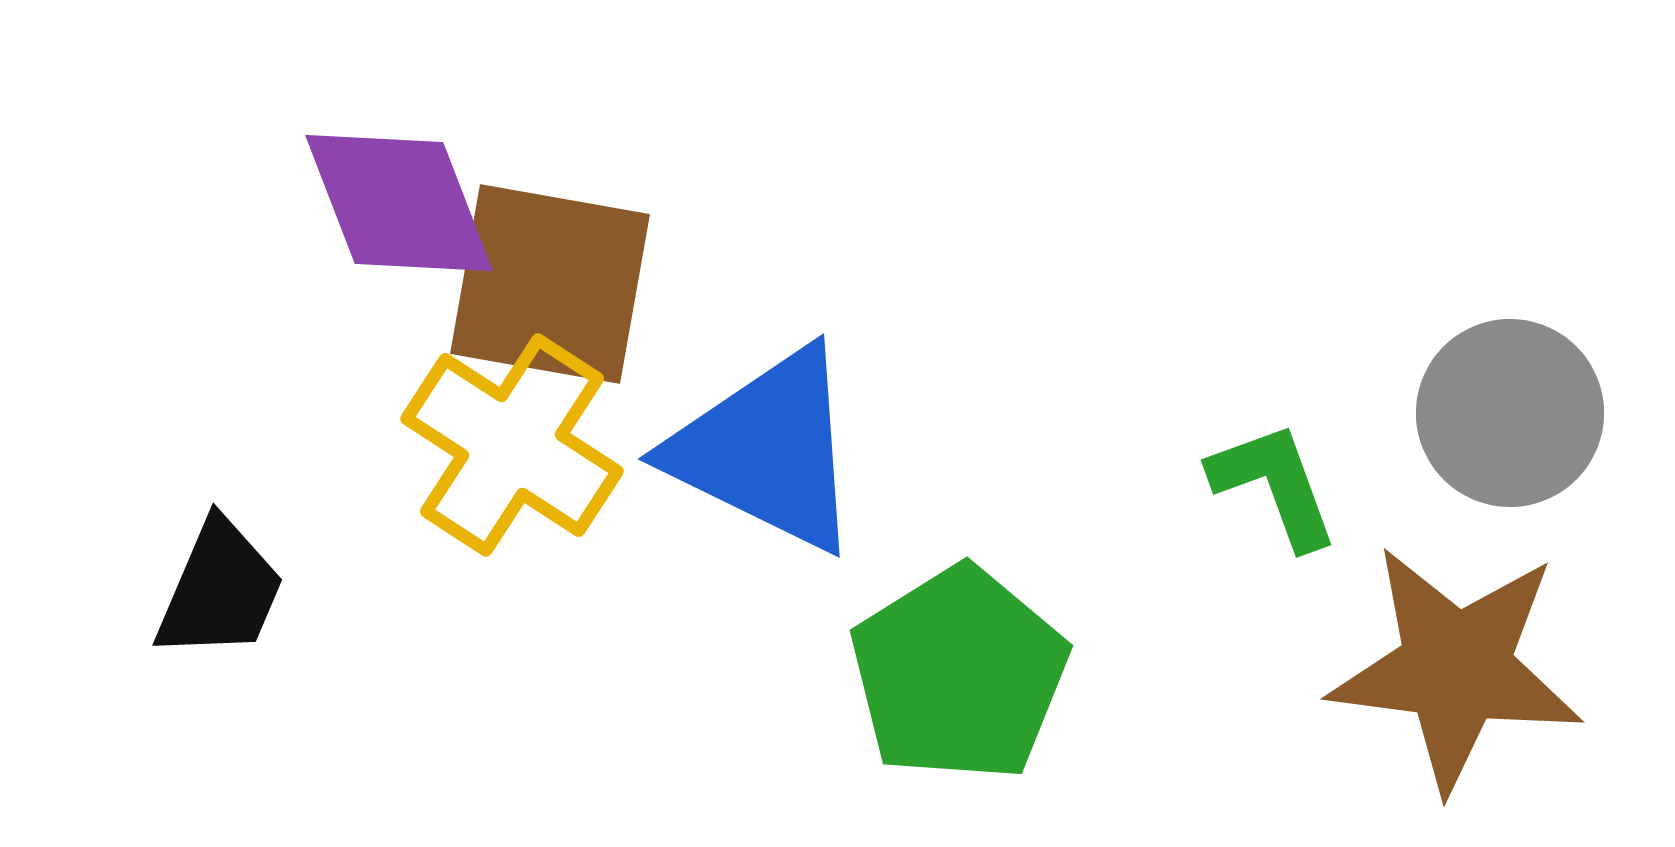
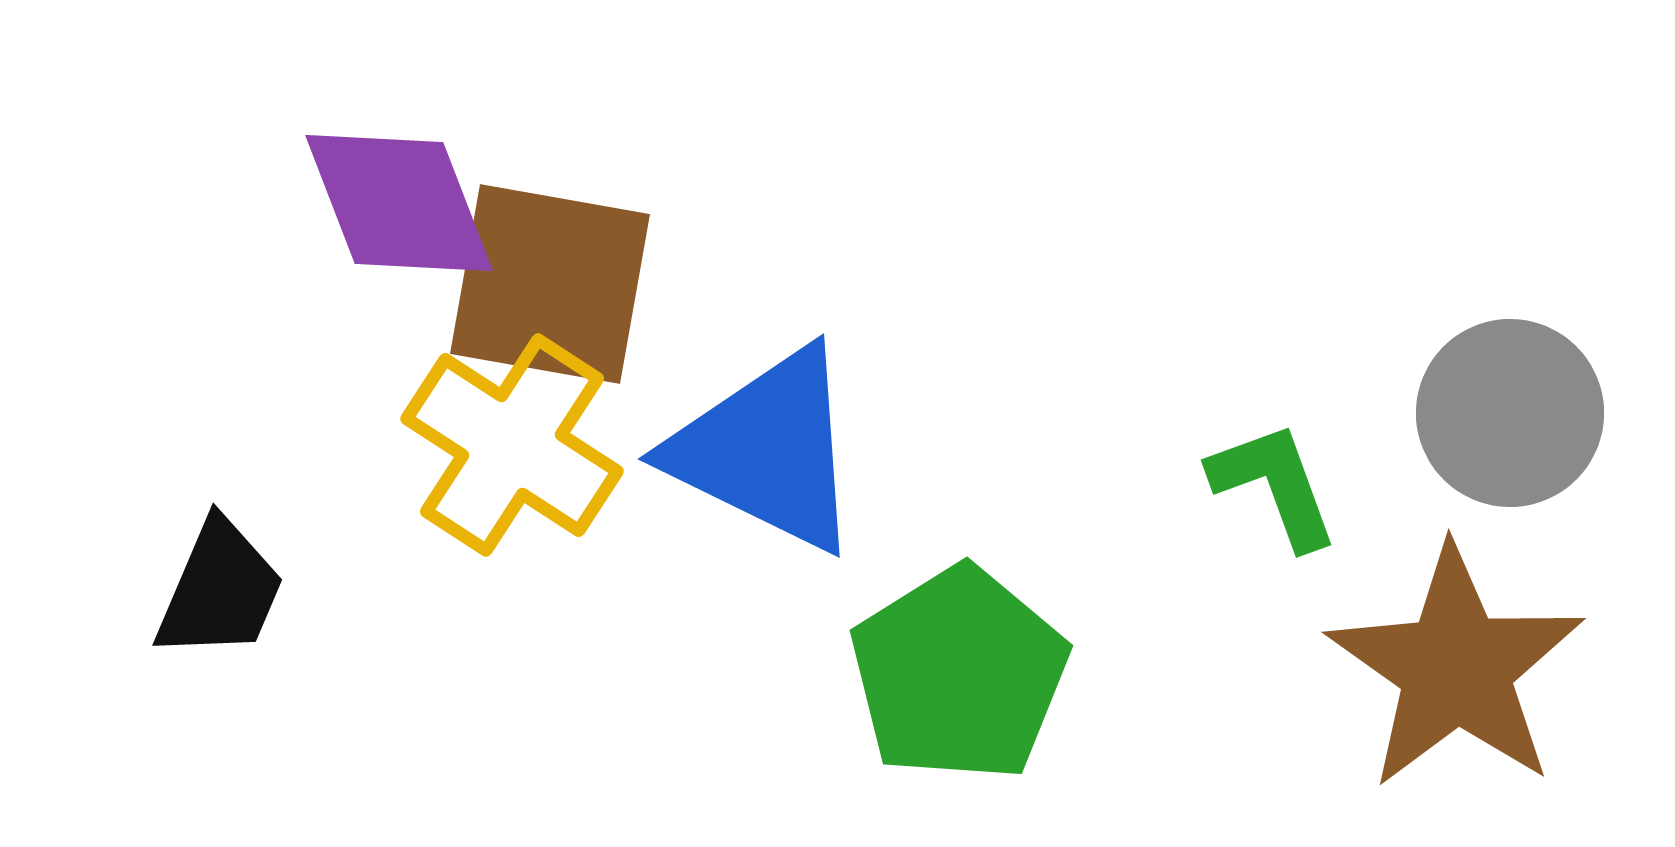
brown star: rotated 28 degrees clockwise
